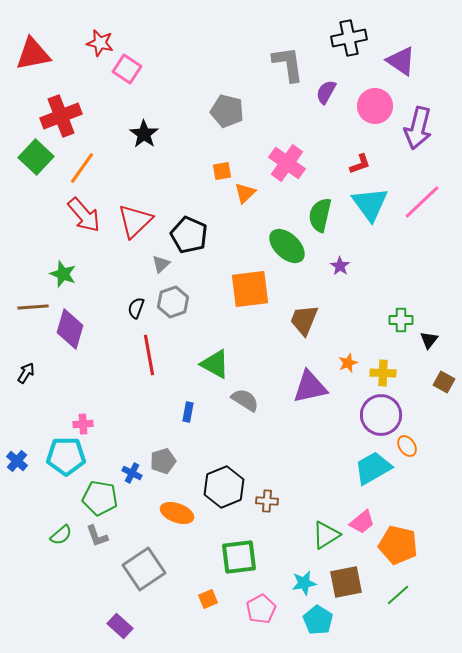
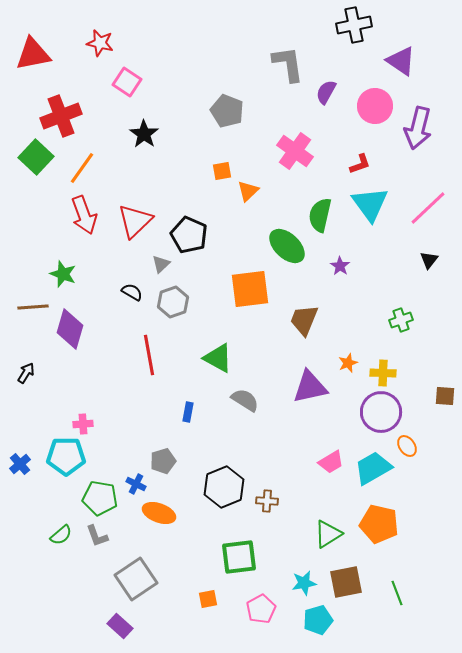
black cross at (349, 38): moved 5 px right, 13 px up
pink square at (127, 69): moved 13 px down
gray pentagon at (227, 111): rotated 8 degrees clockwise
pink cross at (287, 163): moved 8 px right, 12 px up
orange triangle at (245, 193): moved 3 px right, 2 px up
pink line at (422, 202): moved 6 px right, 6 px down
red arrow at (84, 215): rotated 21 degrees clockwise
black semicircle at (136, 308): moved 4 px left, 16 px up; rotated 100 degrees clockwise
green cross at (401, 320): rotated 20 degrees counterclockwise
black triangle at (429, 340): moved 80 px up
green triangle at (215, 364): moved 3 px right, 6 px up
brown square at (444, 382): moved 1 px right, 14 px down; rotated 25 degrees counterclockwise
purple circle at (381, 415): moved 3 px up
blue cross at (17, 461): moved 3 px right, 3 px down; rotated 10 degrees clockwise
blue cross at (132, 473): moved 4 px right, 11 px down
orange ellipse at (177, 513): moved 18 px left
pink trapezoid at (362, 522): moved 31 px left, 60 px up; rotated 8 degrees clockwise
green triangle at (326, 535): moved 2 px right, 1 px up
orange pentagon at (398, 545): moved 19 px left, 21 px up
gray square at (144, 569): moved 8 px left, 10 px down
green line at (398, 595): moved 1 px left, 2 px up; rotated 70 degrees counterclockwise
orange square at (208, 599): rotated 12 degrees clockwise
cyan pentagon at (318, 620): rotated 24 degrees clockwise
